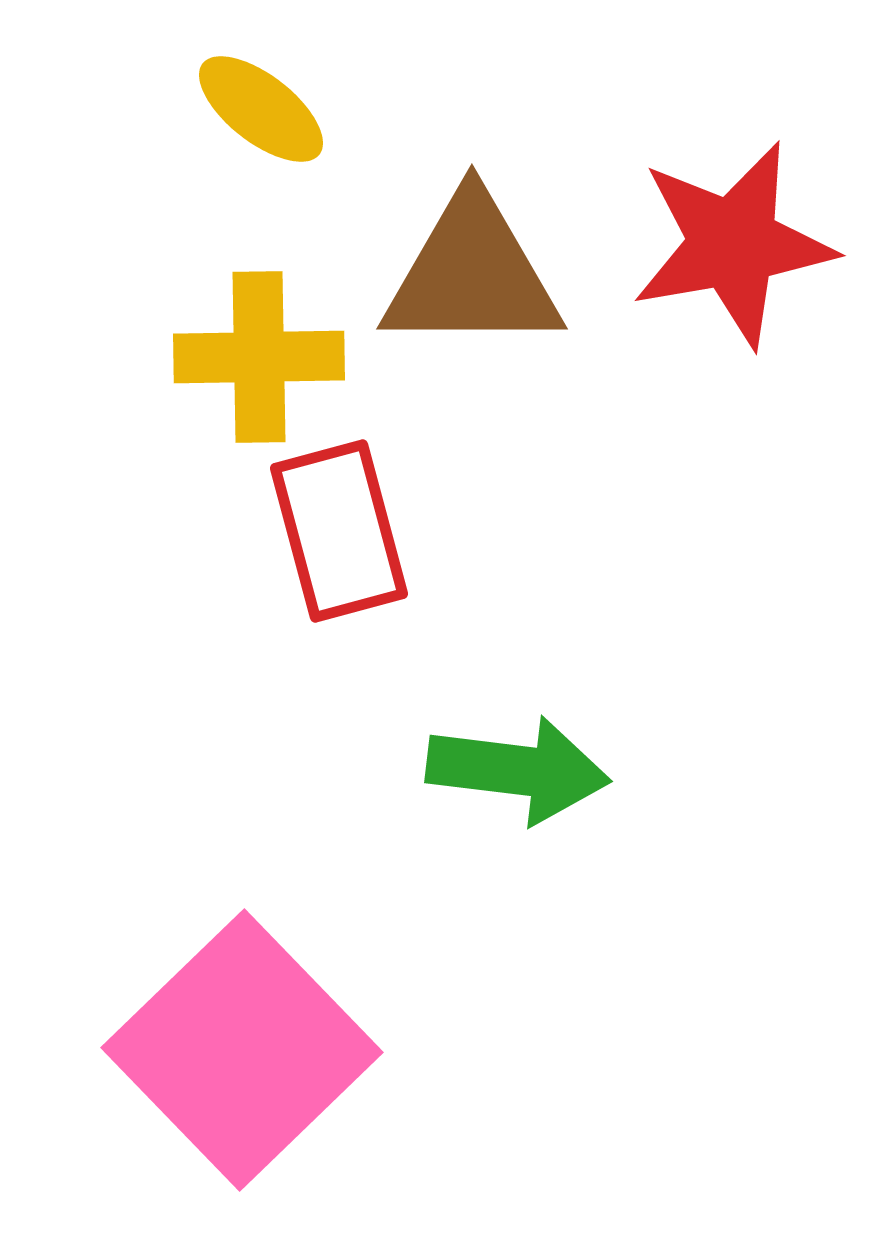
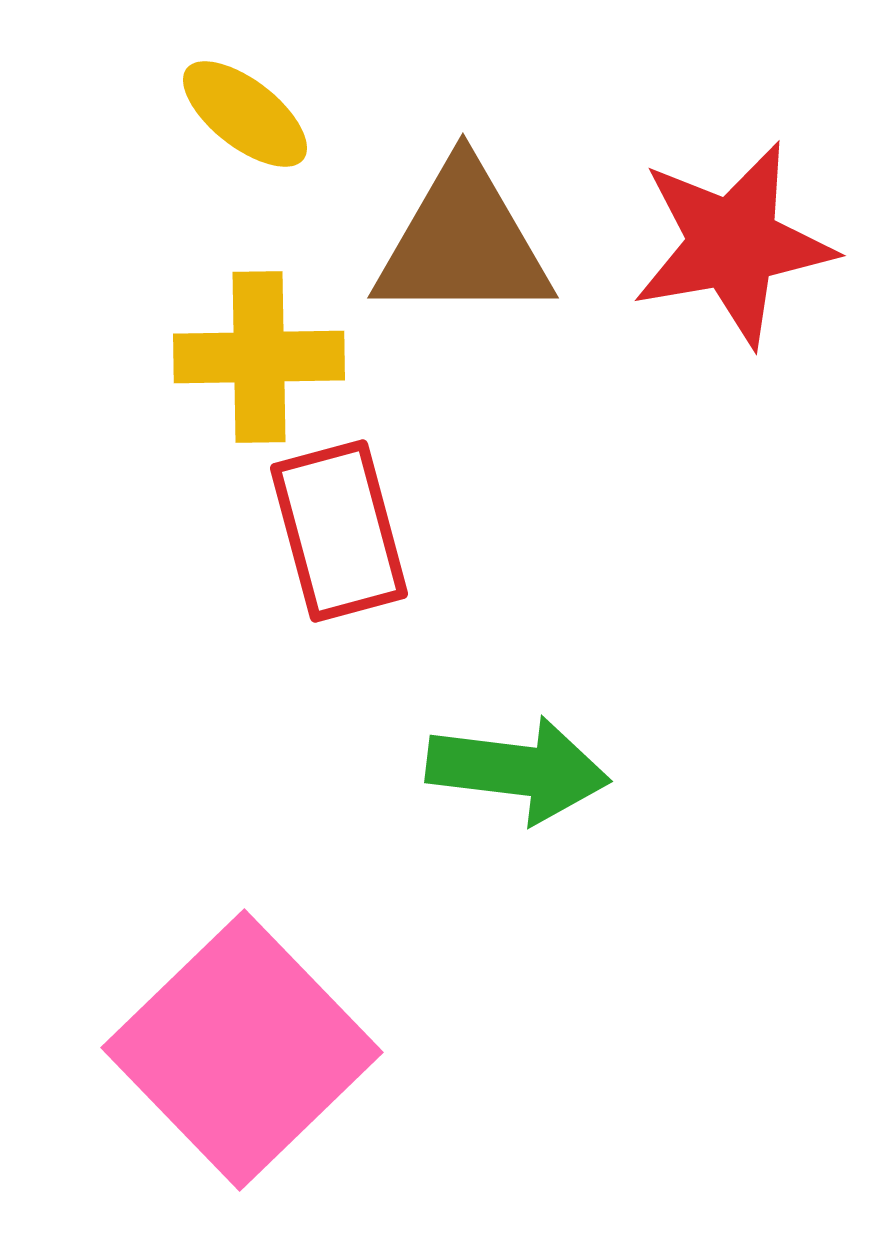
yellow ellipse: moved 16 px left, 5 px down
brown triangle: moved 9 px left, 31 px up
